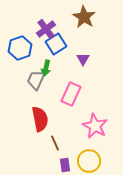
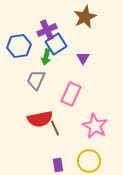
brown star: moved 1 px right; rotated 15 degrees clockwise
purple cross: moved 1 px right, 1 px down; rotated 12 degrees clockwise
blue hexagon: moved 1 px left, 2 px up; rotated 10 degrees clockwise
purple triangle: moved 1 px up
green arrow: moved 11 px up
red semicircle: rotated 90 degrees clockwise
brown line: moved 15 px up
purple rectangle: moved 7 px left
